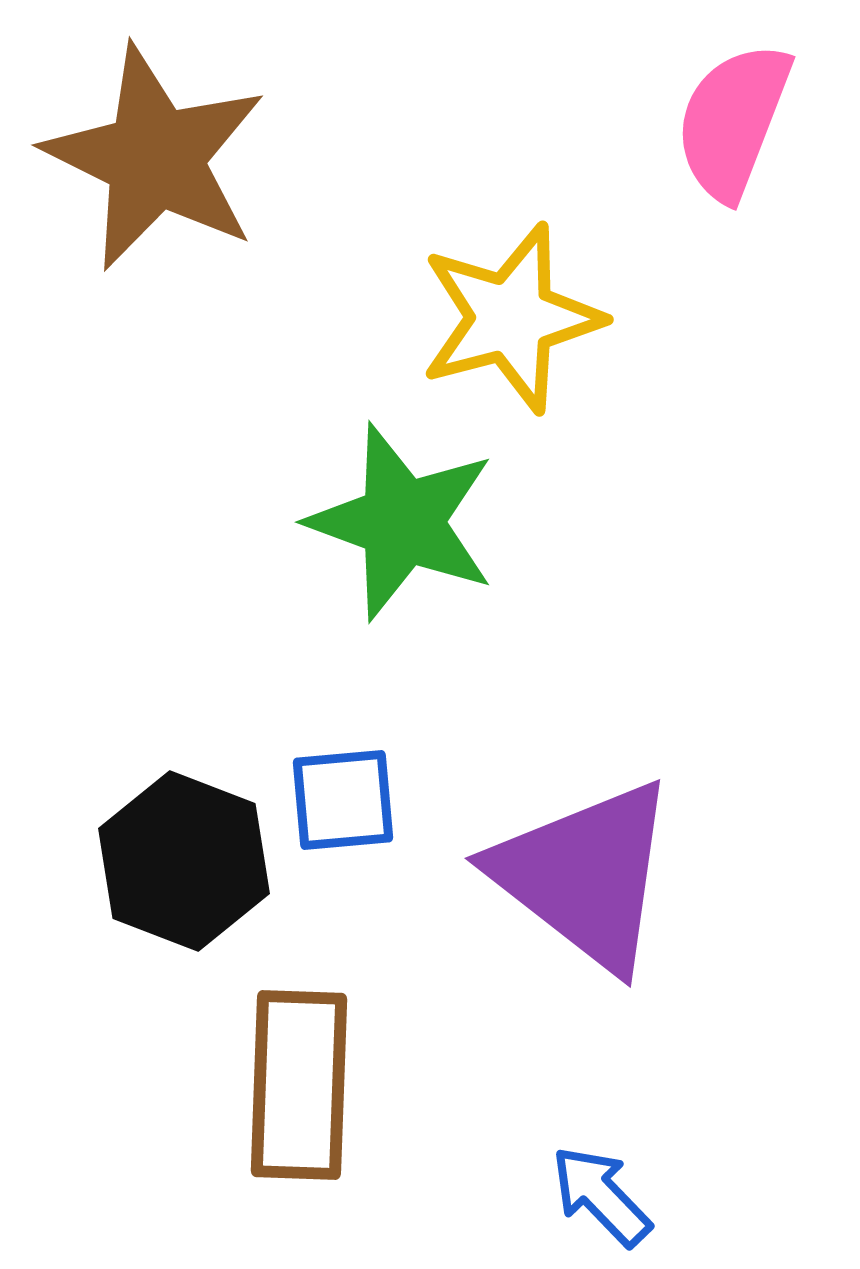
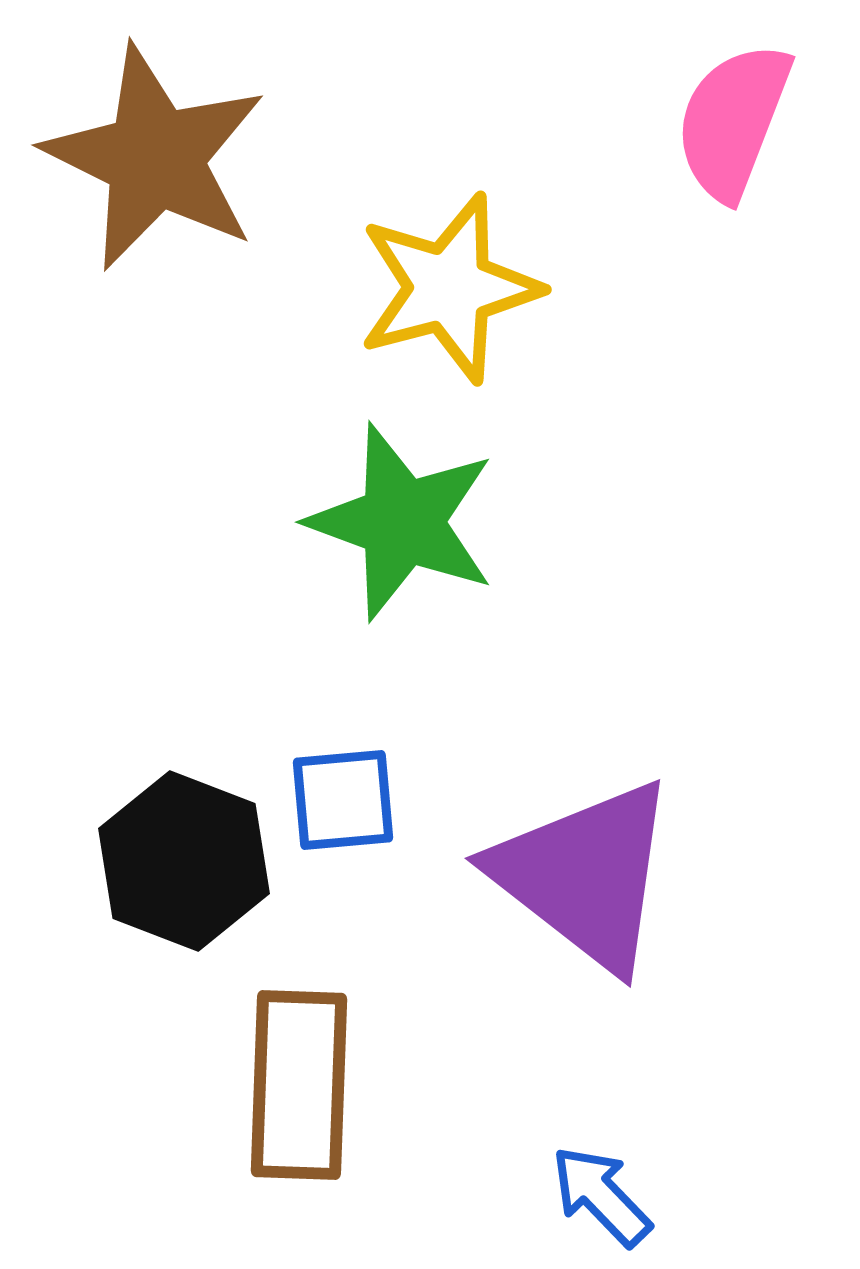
yellow star: moved 62 px left, 30 px up
